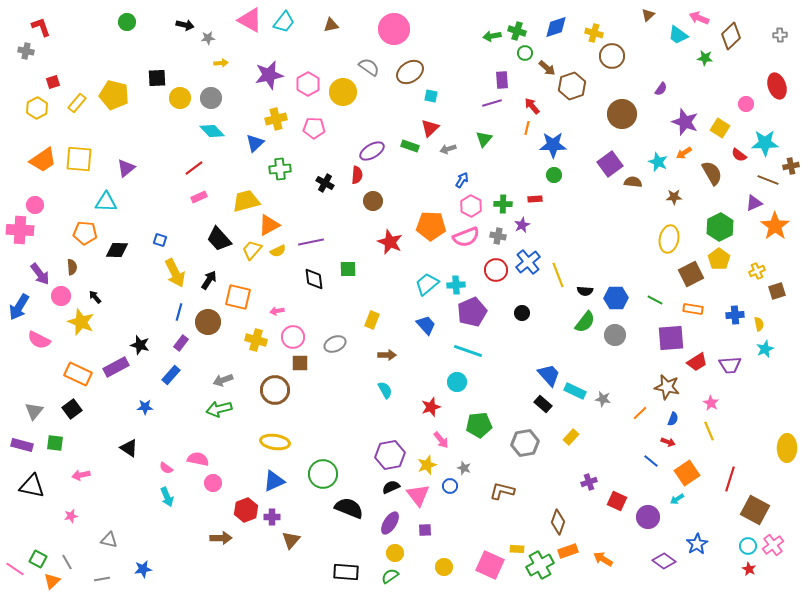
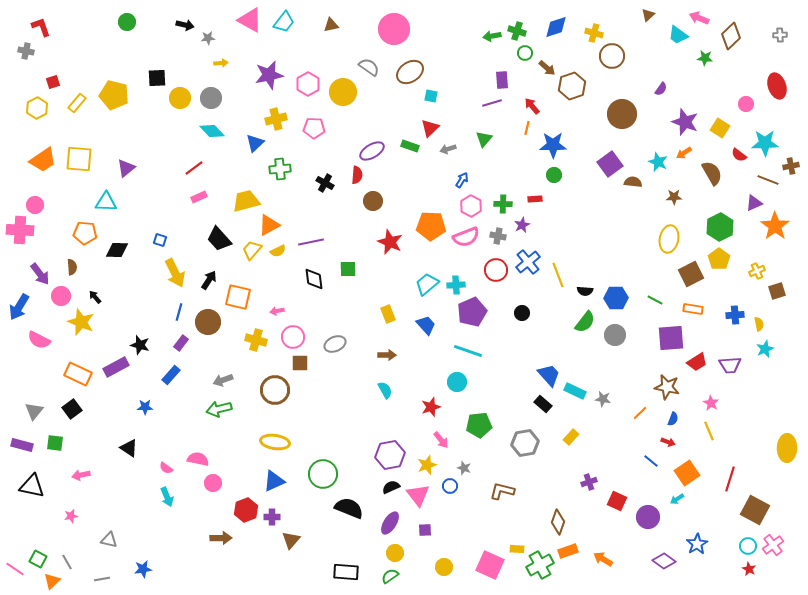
yellow rectangle at (372, 320): moved 16 px right, 6 px up; rotated 42 degrees counterclockwise
